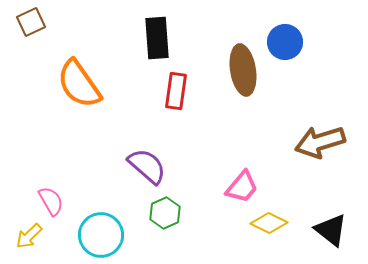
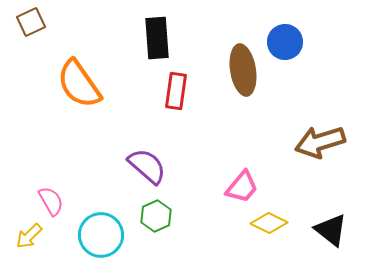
green hexagon: moved 9 px left, 3 px down
